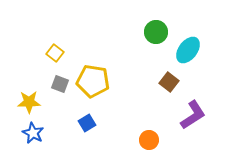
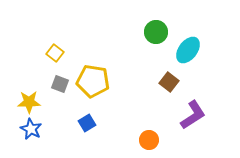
blue star: moved 2 px left, 4 px up
